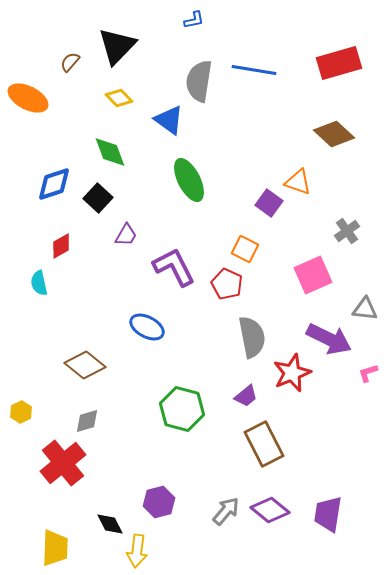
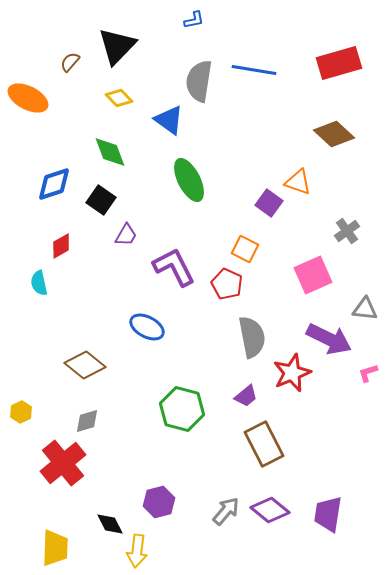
black square at (98, 198): moved 3 px right, 2 px down; rotated 8 degrees counterclockwise
